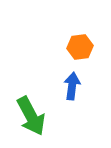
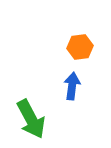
green arrow: moved 3 px down
